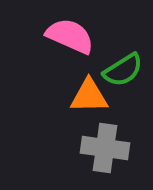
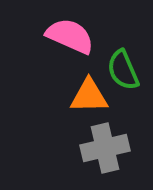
green semicircle: rotated 99 degrees clockwise
gray cross: rotated 21 degrees counterclockwise
